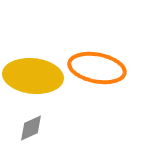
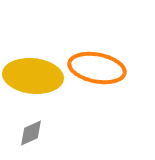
gray diamond: moved 5 px down
